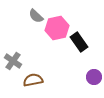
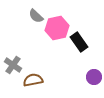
gray cross: moved 4 px down
